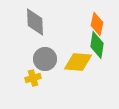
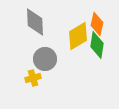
yellow diamond: moved 26 px up; rotated 36 degrees counterclockwise
